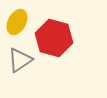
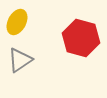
red hexagon: moved 27 px right
